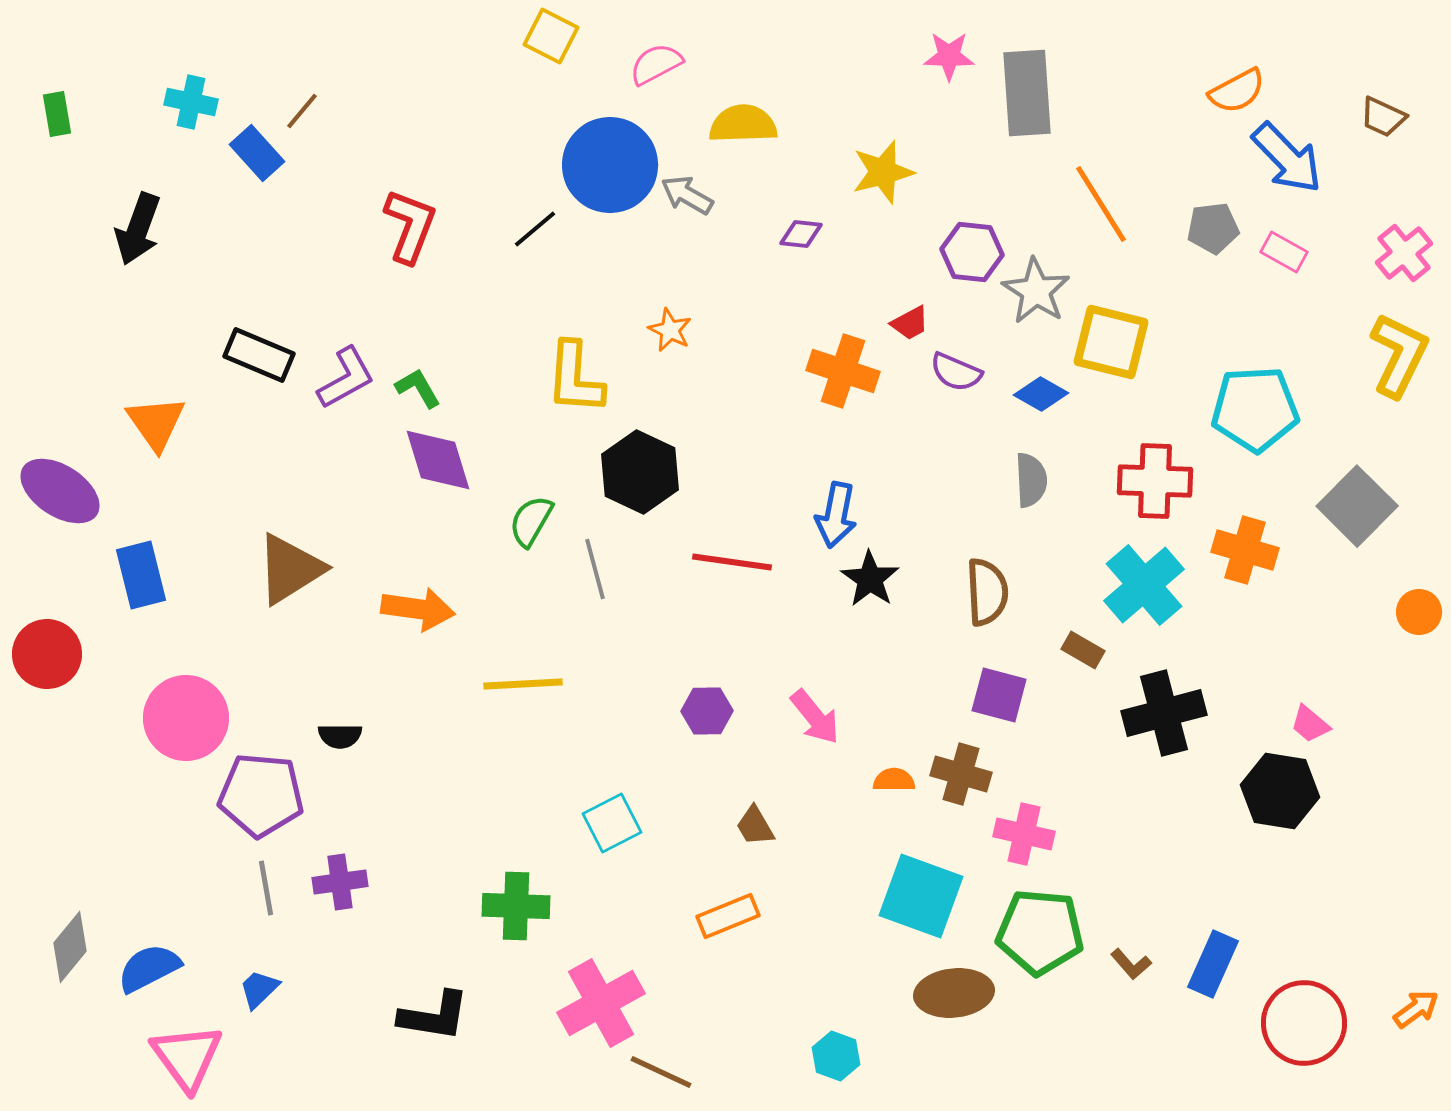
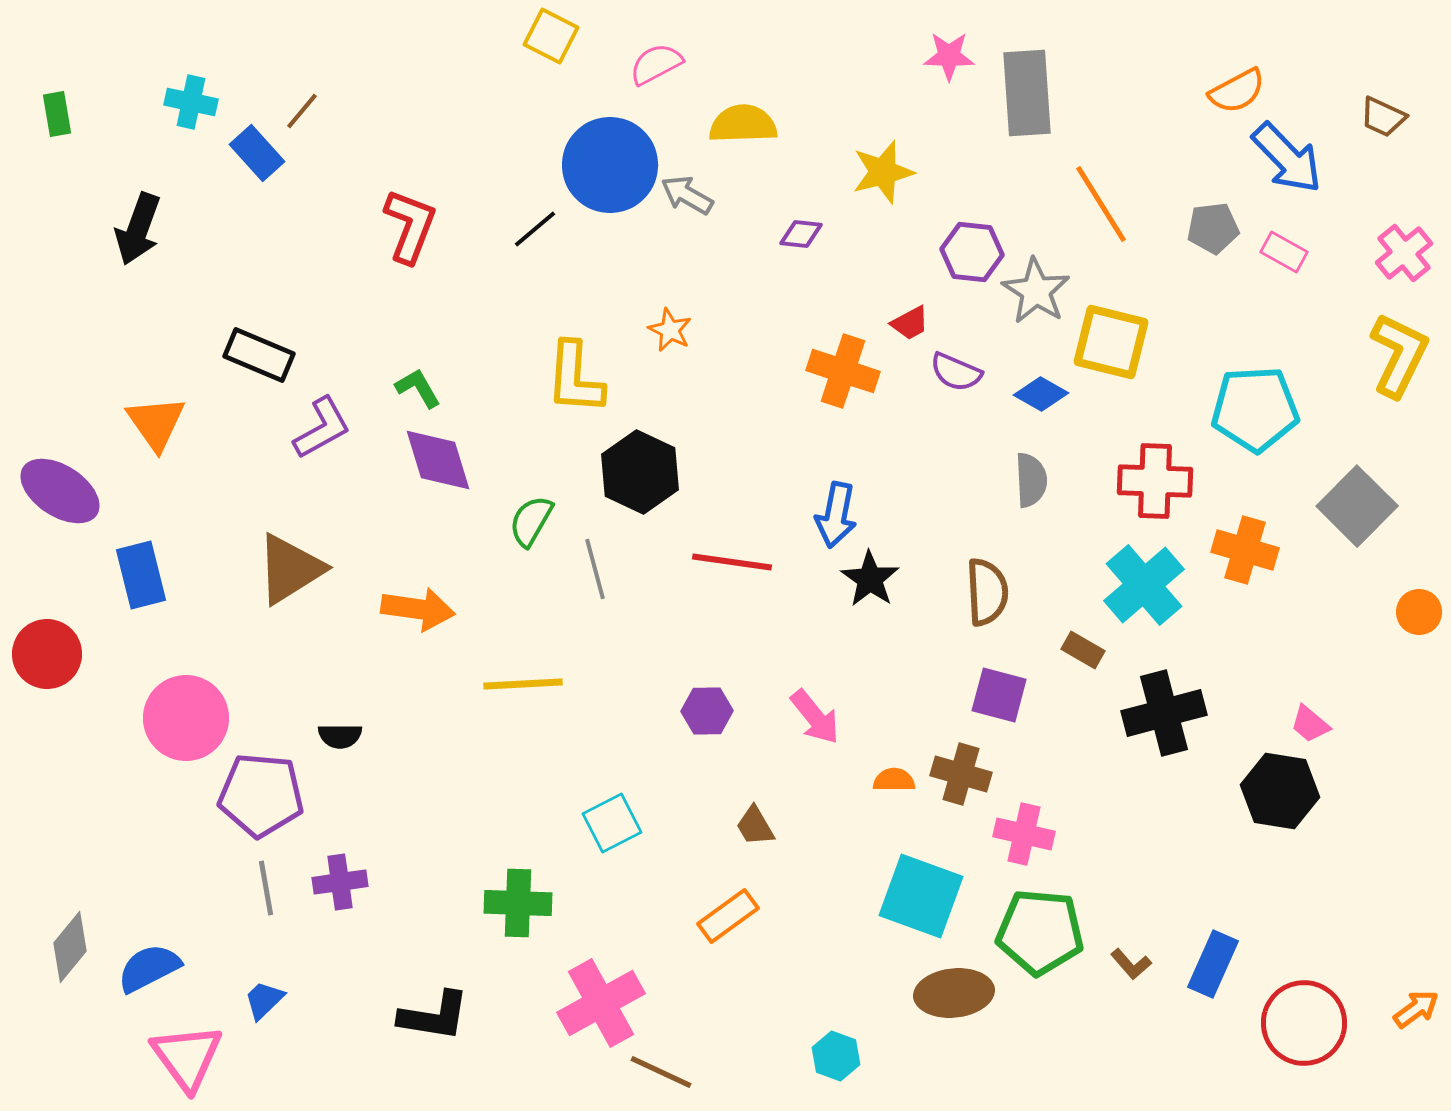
purple L-shape at (346, 378): moved 24 px left, 50 px down
green cross at (516, 906): moved 2 px right, 3 px up
orange rectangle at (728, 916): rotated 14 degrees counterclockwise
blue trapezoid at (259, 989): moved 5 px right, 11 px down
